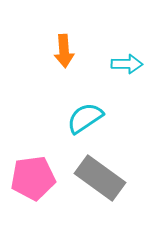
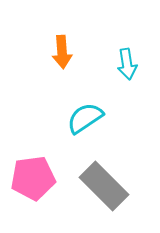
orange arrow: moved 2 px left, 1 px down
cyan arrow: rotated 80 degrees clockwise
gray rectangle: moved 4 px right, 8 px down; rotated 9 degrees clockwise
